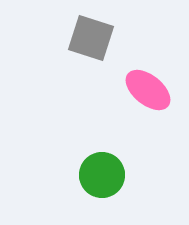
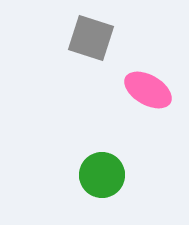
pink ellipse: rotated 9 degrees counterclockwise
